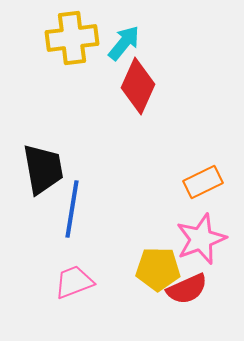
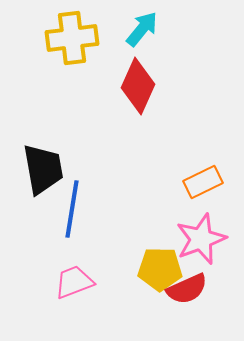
cyan arrow: moved 18 px right, 14 px up
yellow pentagon: moved 2 px right
